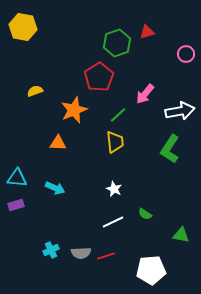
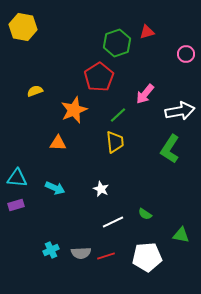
white star: moved 13 px left
white pentagon: moved 4 px left, 13 px up
